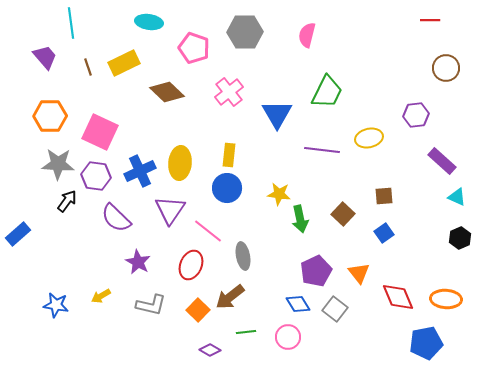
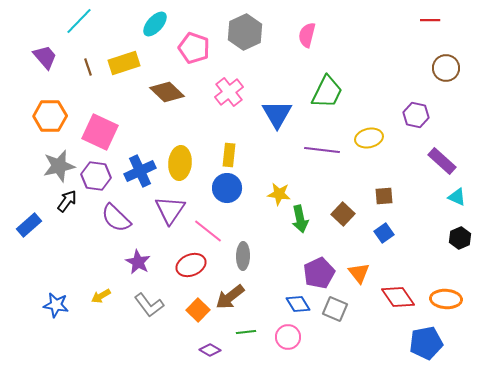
cyan ellipse at (149, 22): moved 6 px right, 2 px down; rotated 56 degrees counterclockwise
cyan line at (71, 23): moved 8 px right, 2 px up; rotated 52 degrees clockwise
gray hexagon at (245, 32): rotated 24 degrees counterclockwise
yellow rectangle at (124, 63): rotated 8 degrees clockwise
purple hexagon at (416, 115): rotated 20 degrees clockwise
gray star at (58, 164): moved 1 px right, 2 px down; rotated 16 degrees counterclockwise
blue rectangle at (18, 234): moved 11 px right, 9 px up
gray ellipse at (243, 256): rotated 12 degrees clockwise
red ellipse at (191, 265): rotated 44 degrees clockwise
purple pentagon at (316, 271): moved 3 px right, 2 px down
red diamond at (398, 297): rotated 12 degrees counterclockwise
gray L-shape at (151, 305): moved 2 px left; rotated 40 degrees clockwise
gray square at (335, 309): rotated 15 degrees counterclockwise
